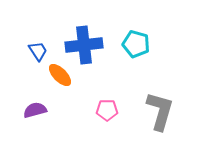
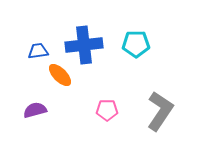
cyan pentagon: rotated 16 degrees counterclockwise
blue trapezoid: rotated 65 degrees counterclockwise
gray L-shape: rotated 18 degrees clockwise
